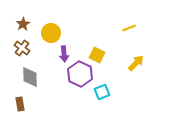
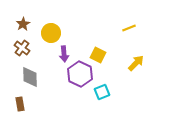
yellow square: moved 1 px right
